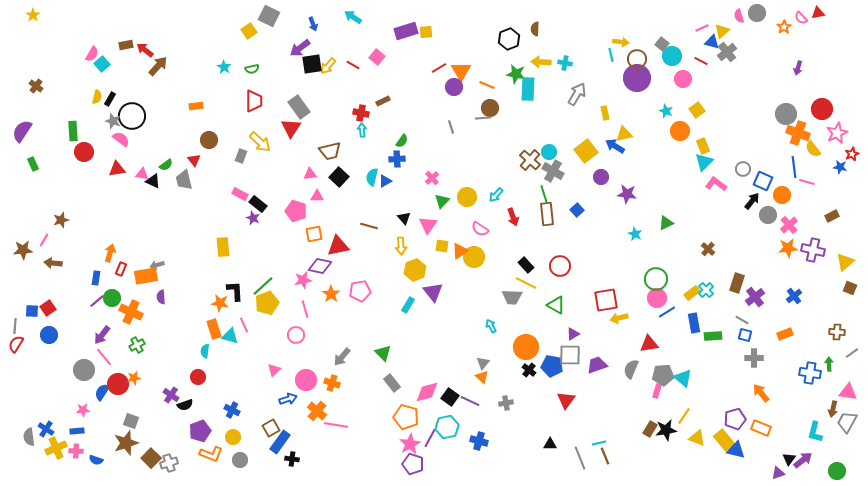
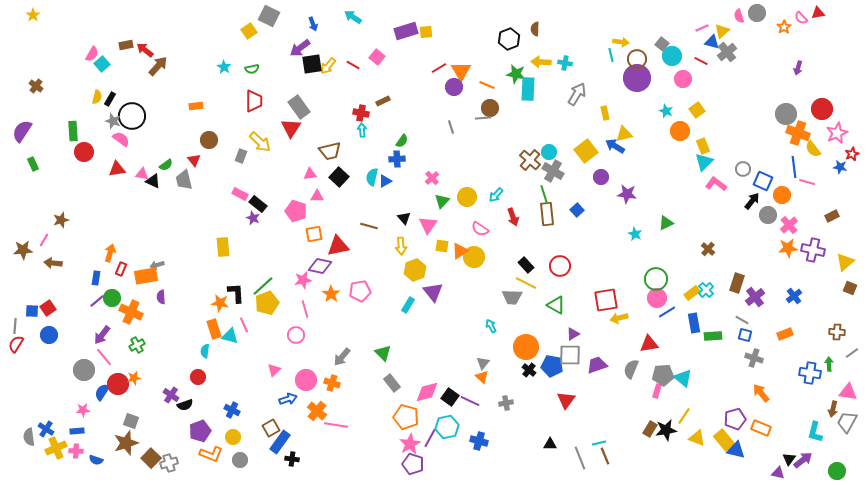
black L-shape at (235, 291): moved 1 px right, 2 px down
gray cross at (754, 358): rotated 18 degrees clockwise
purple triangle at (778, 473): rotated 32 degrees clockwise
